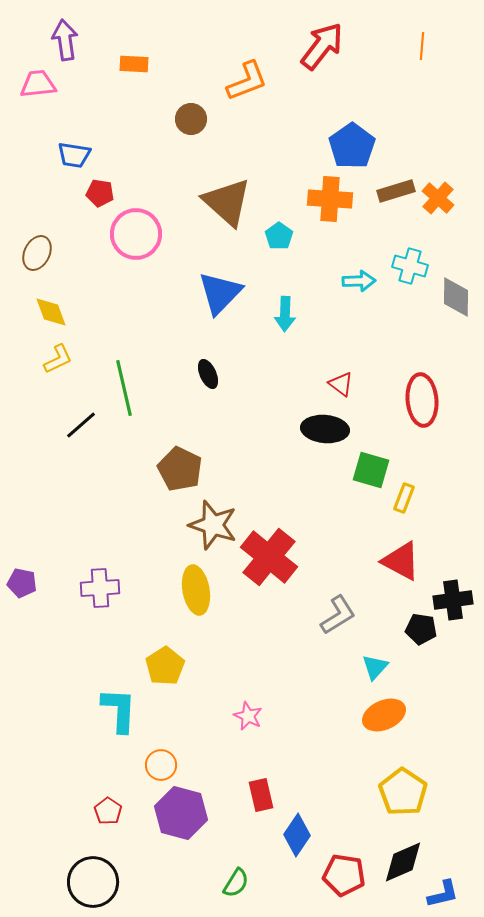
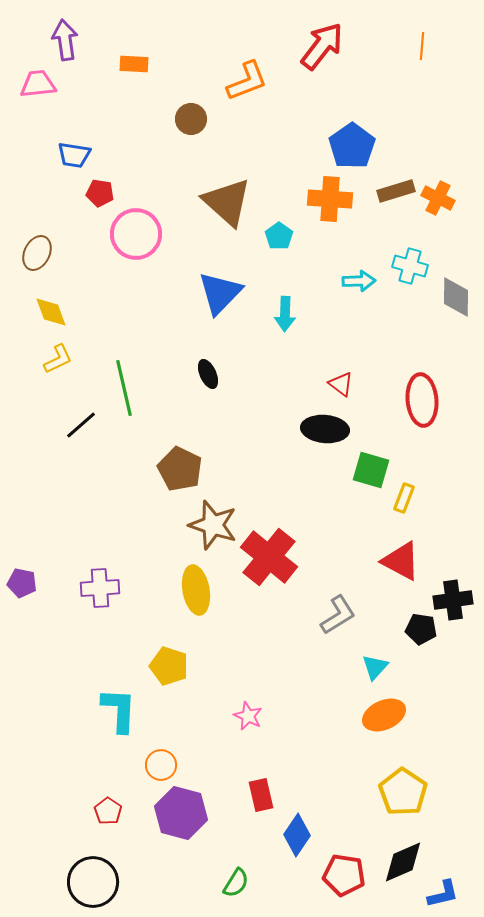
orange cross at (438, 198): rotated 16 degrees counterclockwise
yellow pentagon at (165, 666): moved 4 px right; rotated 21 degrees counterclockwise
